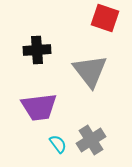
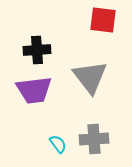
red square: moved 2 px left, 2 px down; rotated 12 degrees counterclockwise
gray triangle: moved 6 px down
purple trapezoid: moved 5 px left, 17 px up
gray cross: moved 3 px right, 1 px up; rotated 28 degrees clockwise
